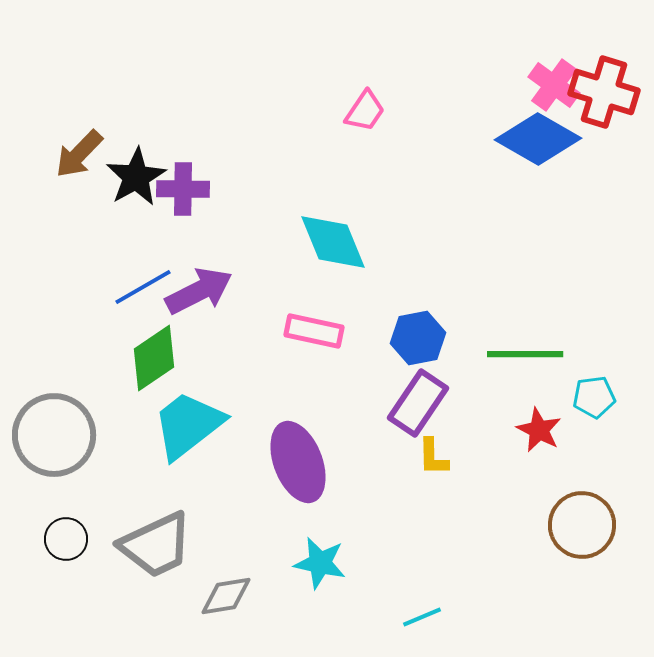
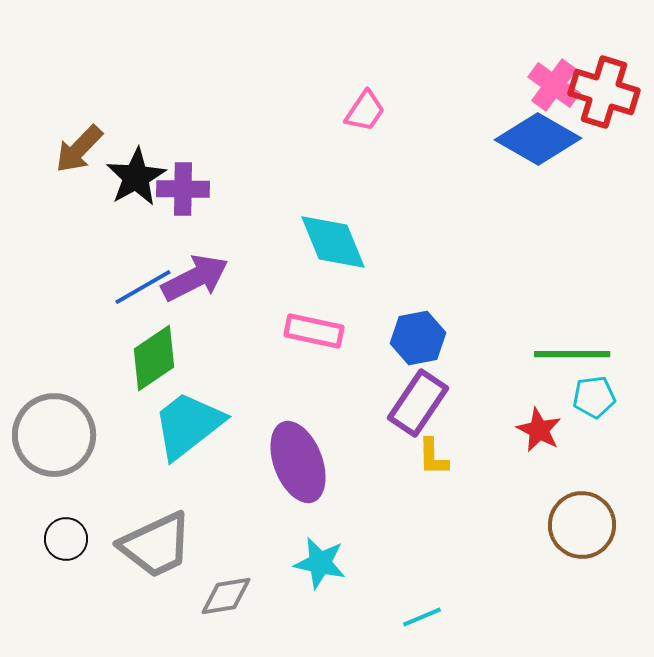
brown arrow: moved 5 px up
purple arrow: moved 4 px left, 13 px up
green line: moved 47 px right
